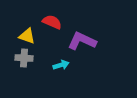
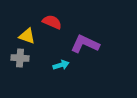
purple L-shape: moved 3 px right, 3 px down
gray cross: moved 4 px left
